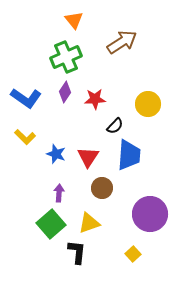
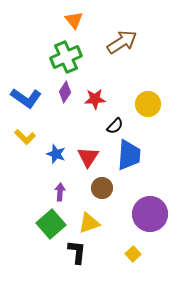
purple arrow: moved 1 px right, 1 px up
